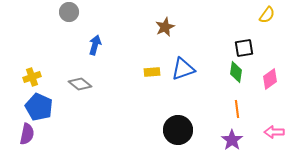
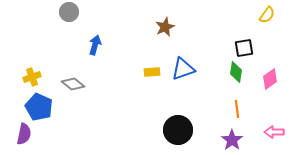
gray diamond: moved 7 px left
purple semicircle: moved 3 px left
